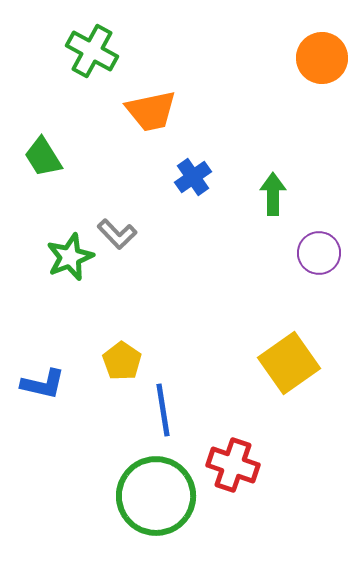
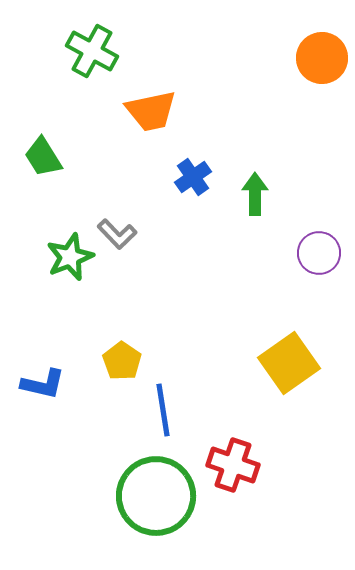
green arrow: moved 18 px left
